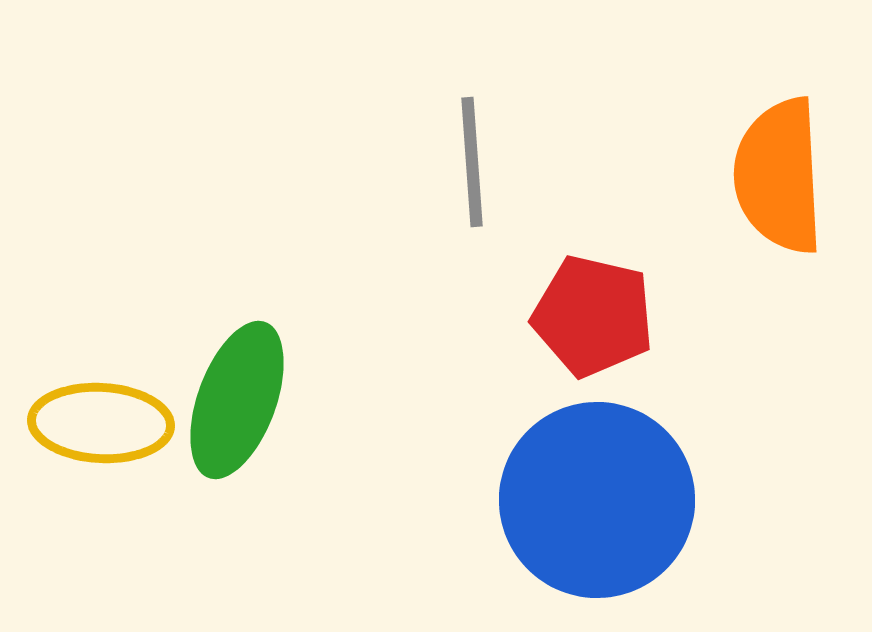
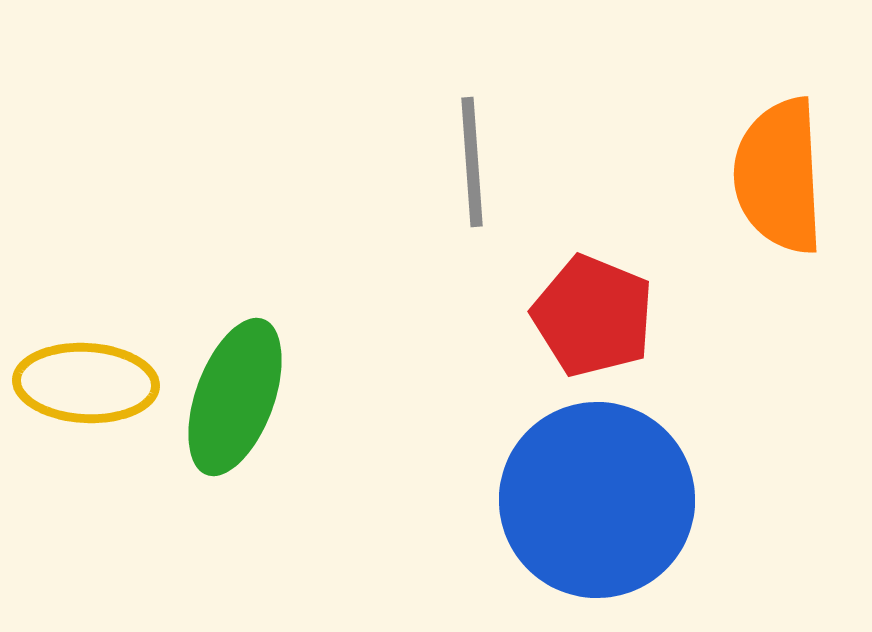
red pentagon: rotated 9 degrees clockwise
green ellipse: moved 2 px left, 3 px up
yellow ellipse: moved 15 px left, 40 px up
